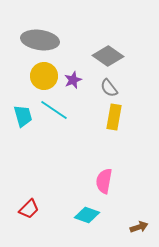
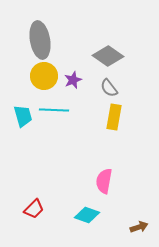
gray ellipse: rotated 72 degrees clockwise
cyan line: rotated 32 degrees counterclockwise
red trapezoid: moved 5 px right
